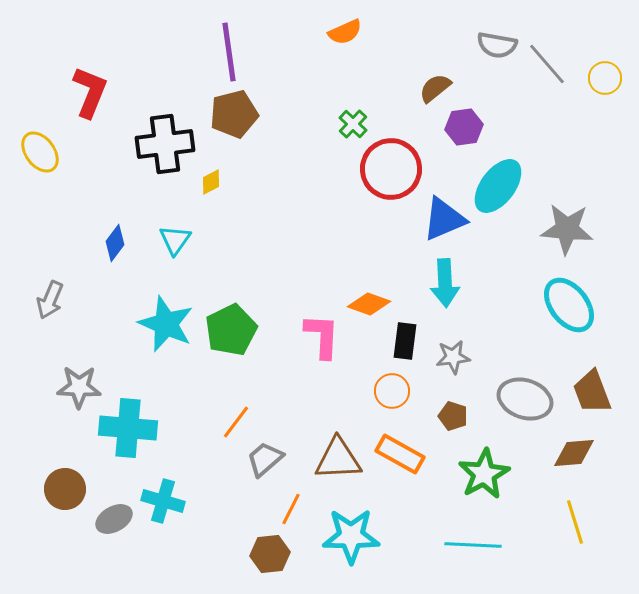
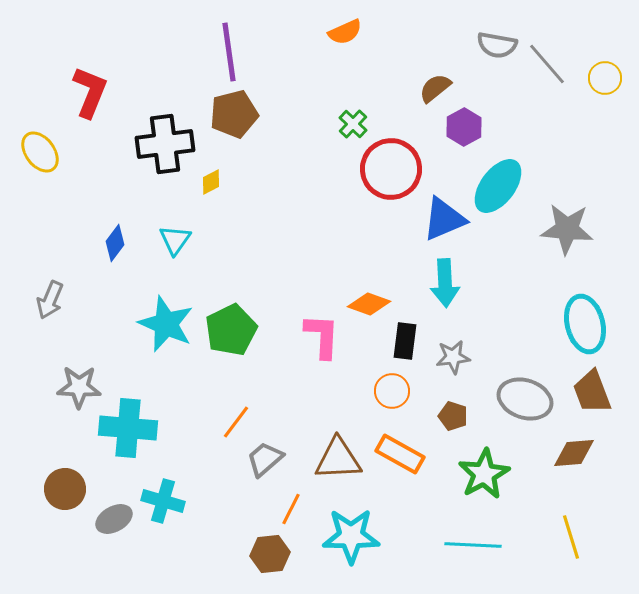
purple hexagon at (464, 127): rotated 21 degrees counterclockwise
cyan ellipse at (569, 305): moved 16 px right, 19 px down; rotated 24 degrees clockwise
yellow line at (575, 522): moved 4 px left, 15 px down
